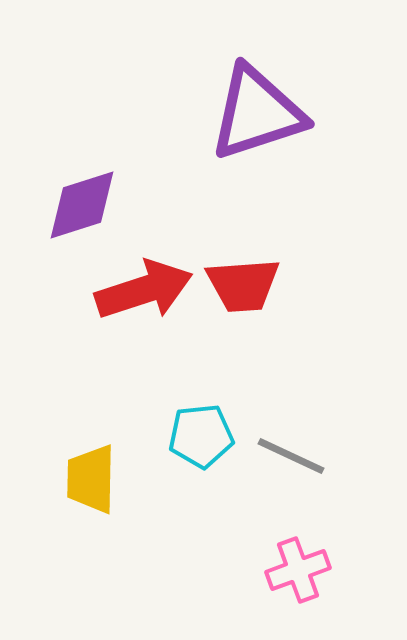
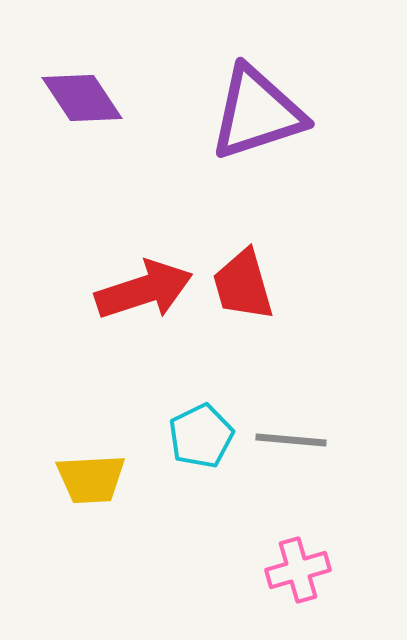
purple diamond: moved 107 px up; rotated 74 degrees clockwise
red trapezoid: rotated 78 degrees clockwise
cyan pentagon: rotated 20 degrees counterclockwise
gray line: moved 16 px up; rotated 20 degrees counterclockwise
yellow trapezoid: rotated 94 degrees counterclockwise
pink cross: rotated 4 degrees clockwise
